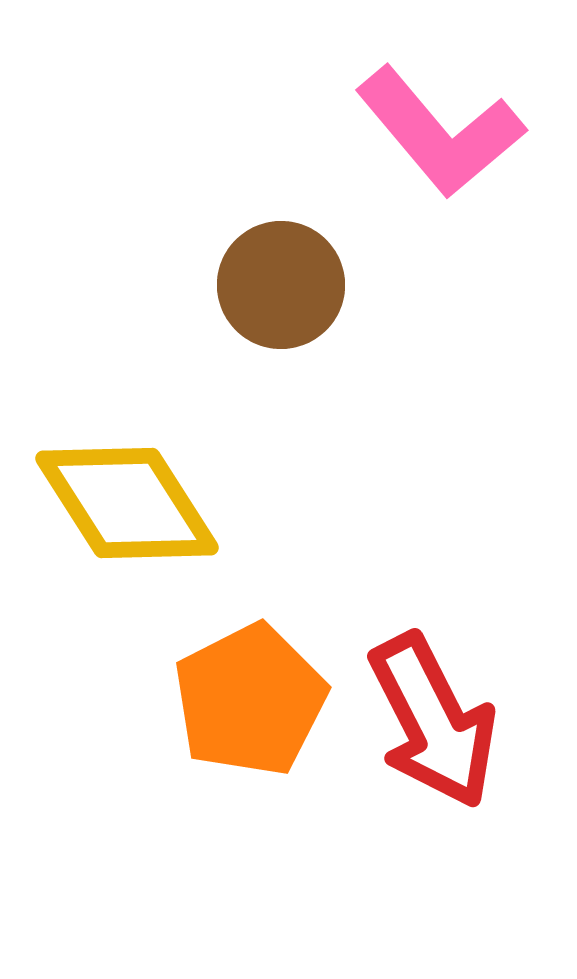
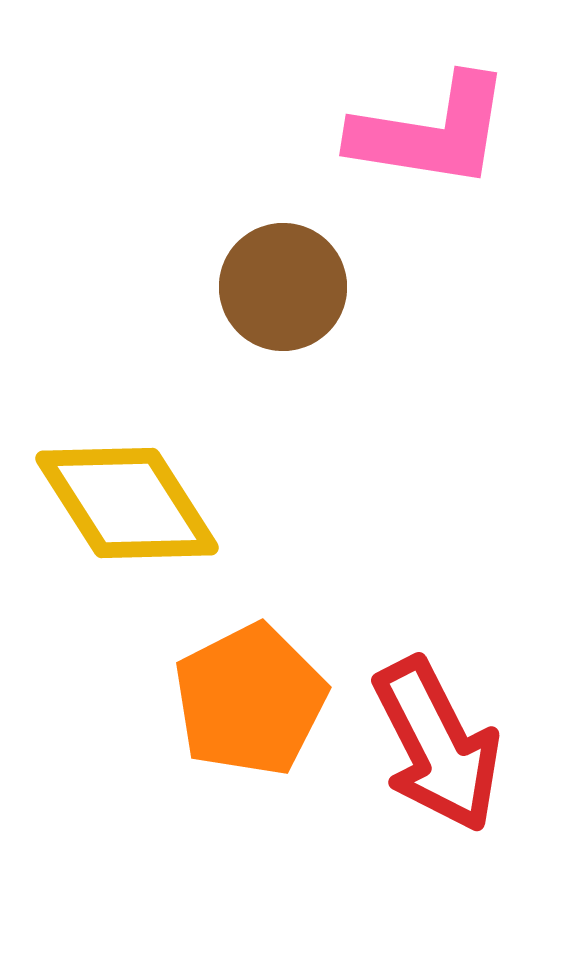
pink L-shape: moved 9 px left; rotated 41 degrees counterclockwise
brown circle: moved 2 px right, 2 px down
red arrow: moved 4 px right, 24 px down
